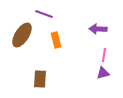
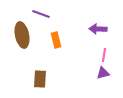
purple line: moved 3 px left
brown ellipse: rotated 45 degrees counterclockwise
